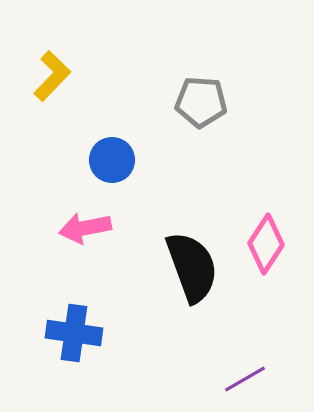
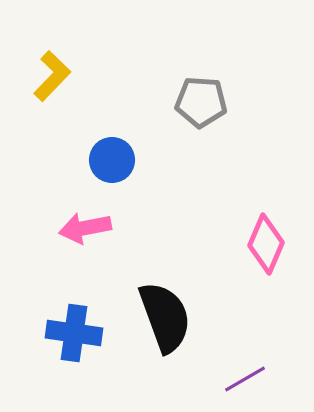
pink diamond: rotated 10 degrees counterclockwise
black semicircle: moved 27 px left, 50 px down
